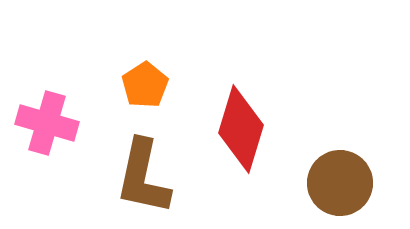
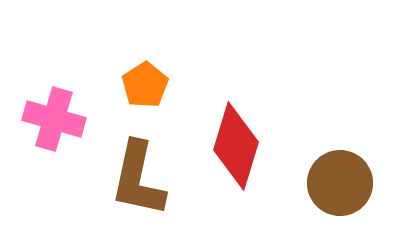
pink cross: moved 7 px right, 4 px up
red diamond: moved 5 px left, 17 px down
brown L-shape: moved 5 px left, 2 px down
